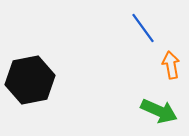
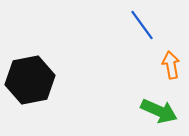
blue line: moved 1 px left, 3 px up
